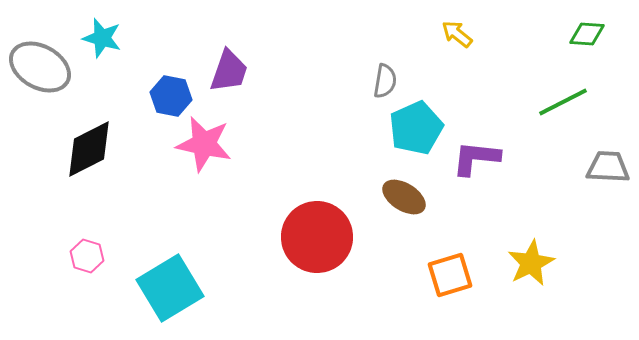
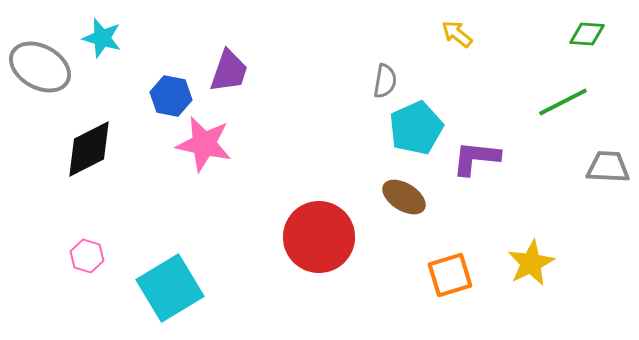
red circle: moved 2 px right
